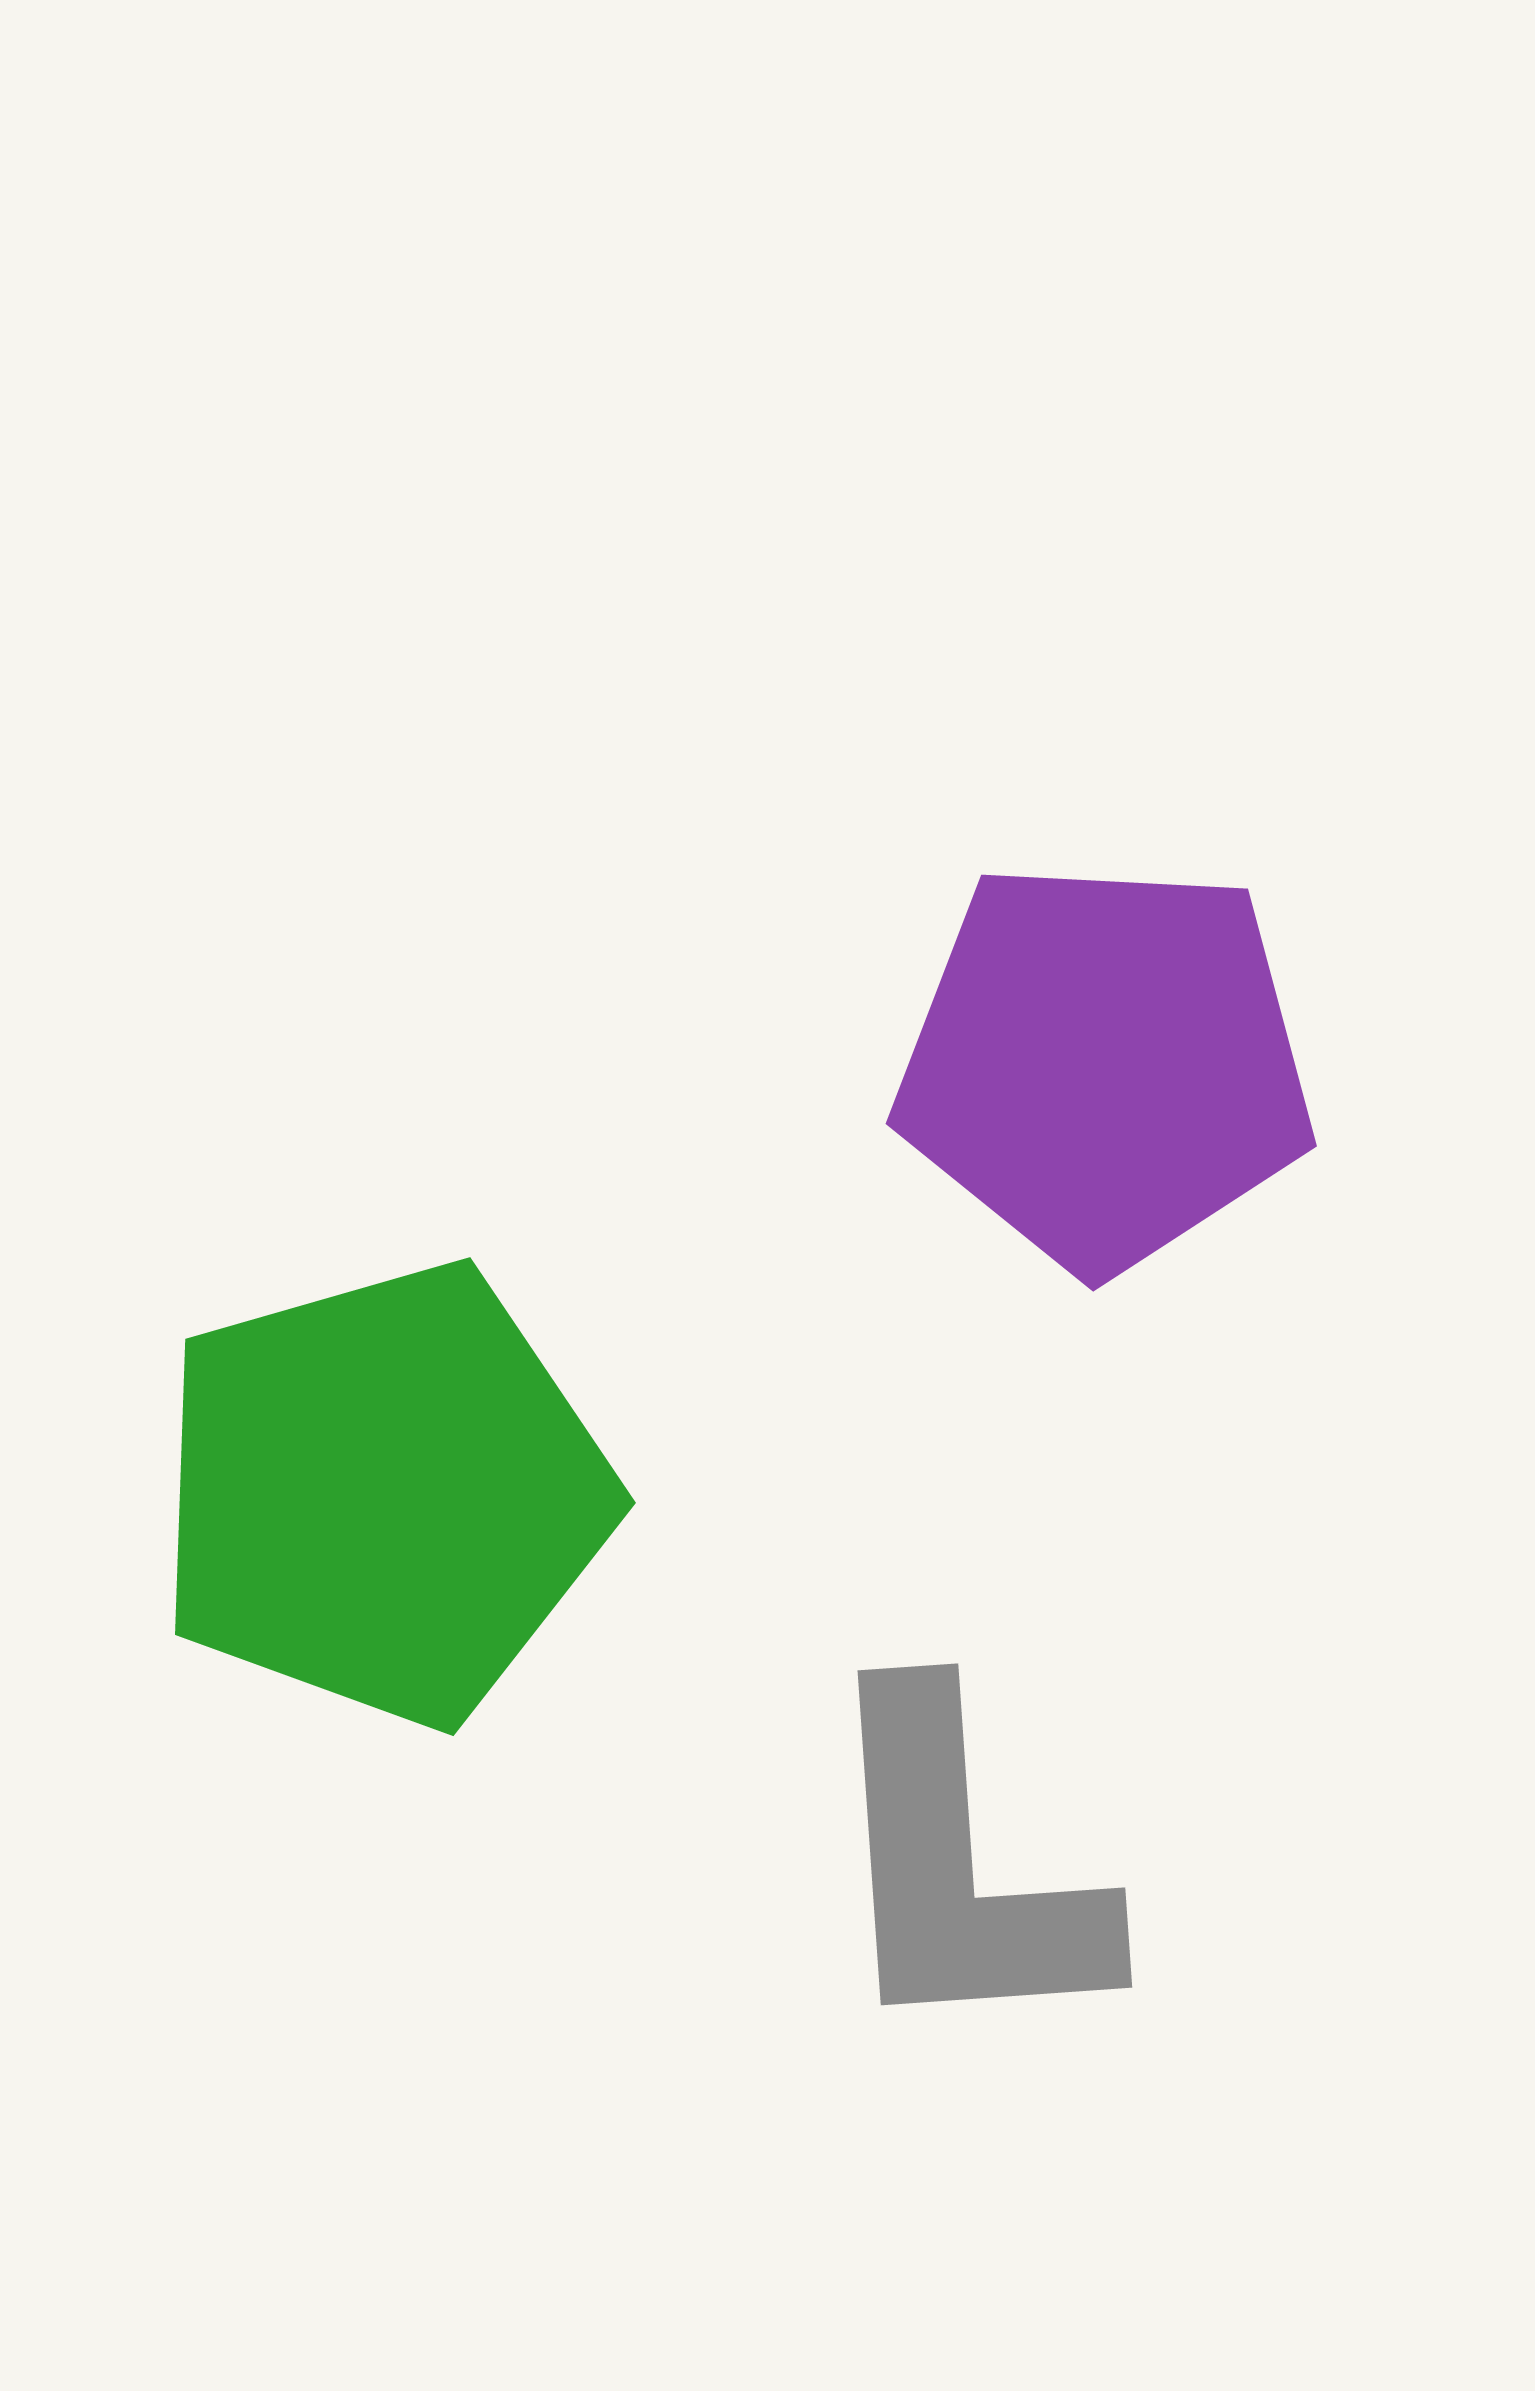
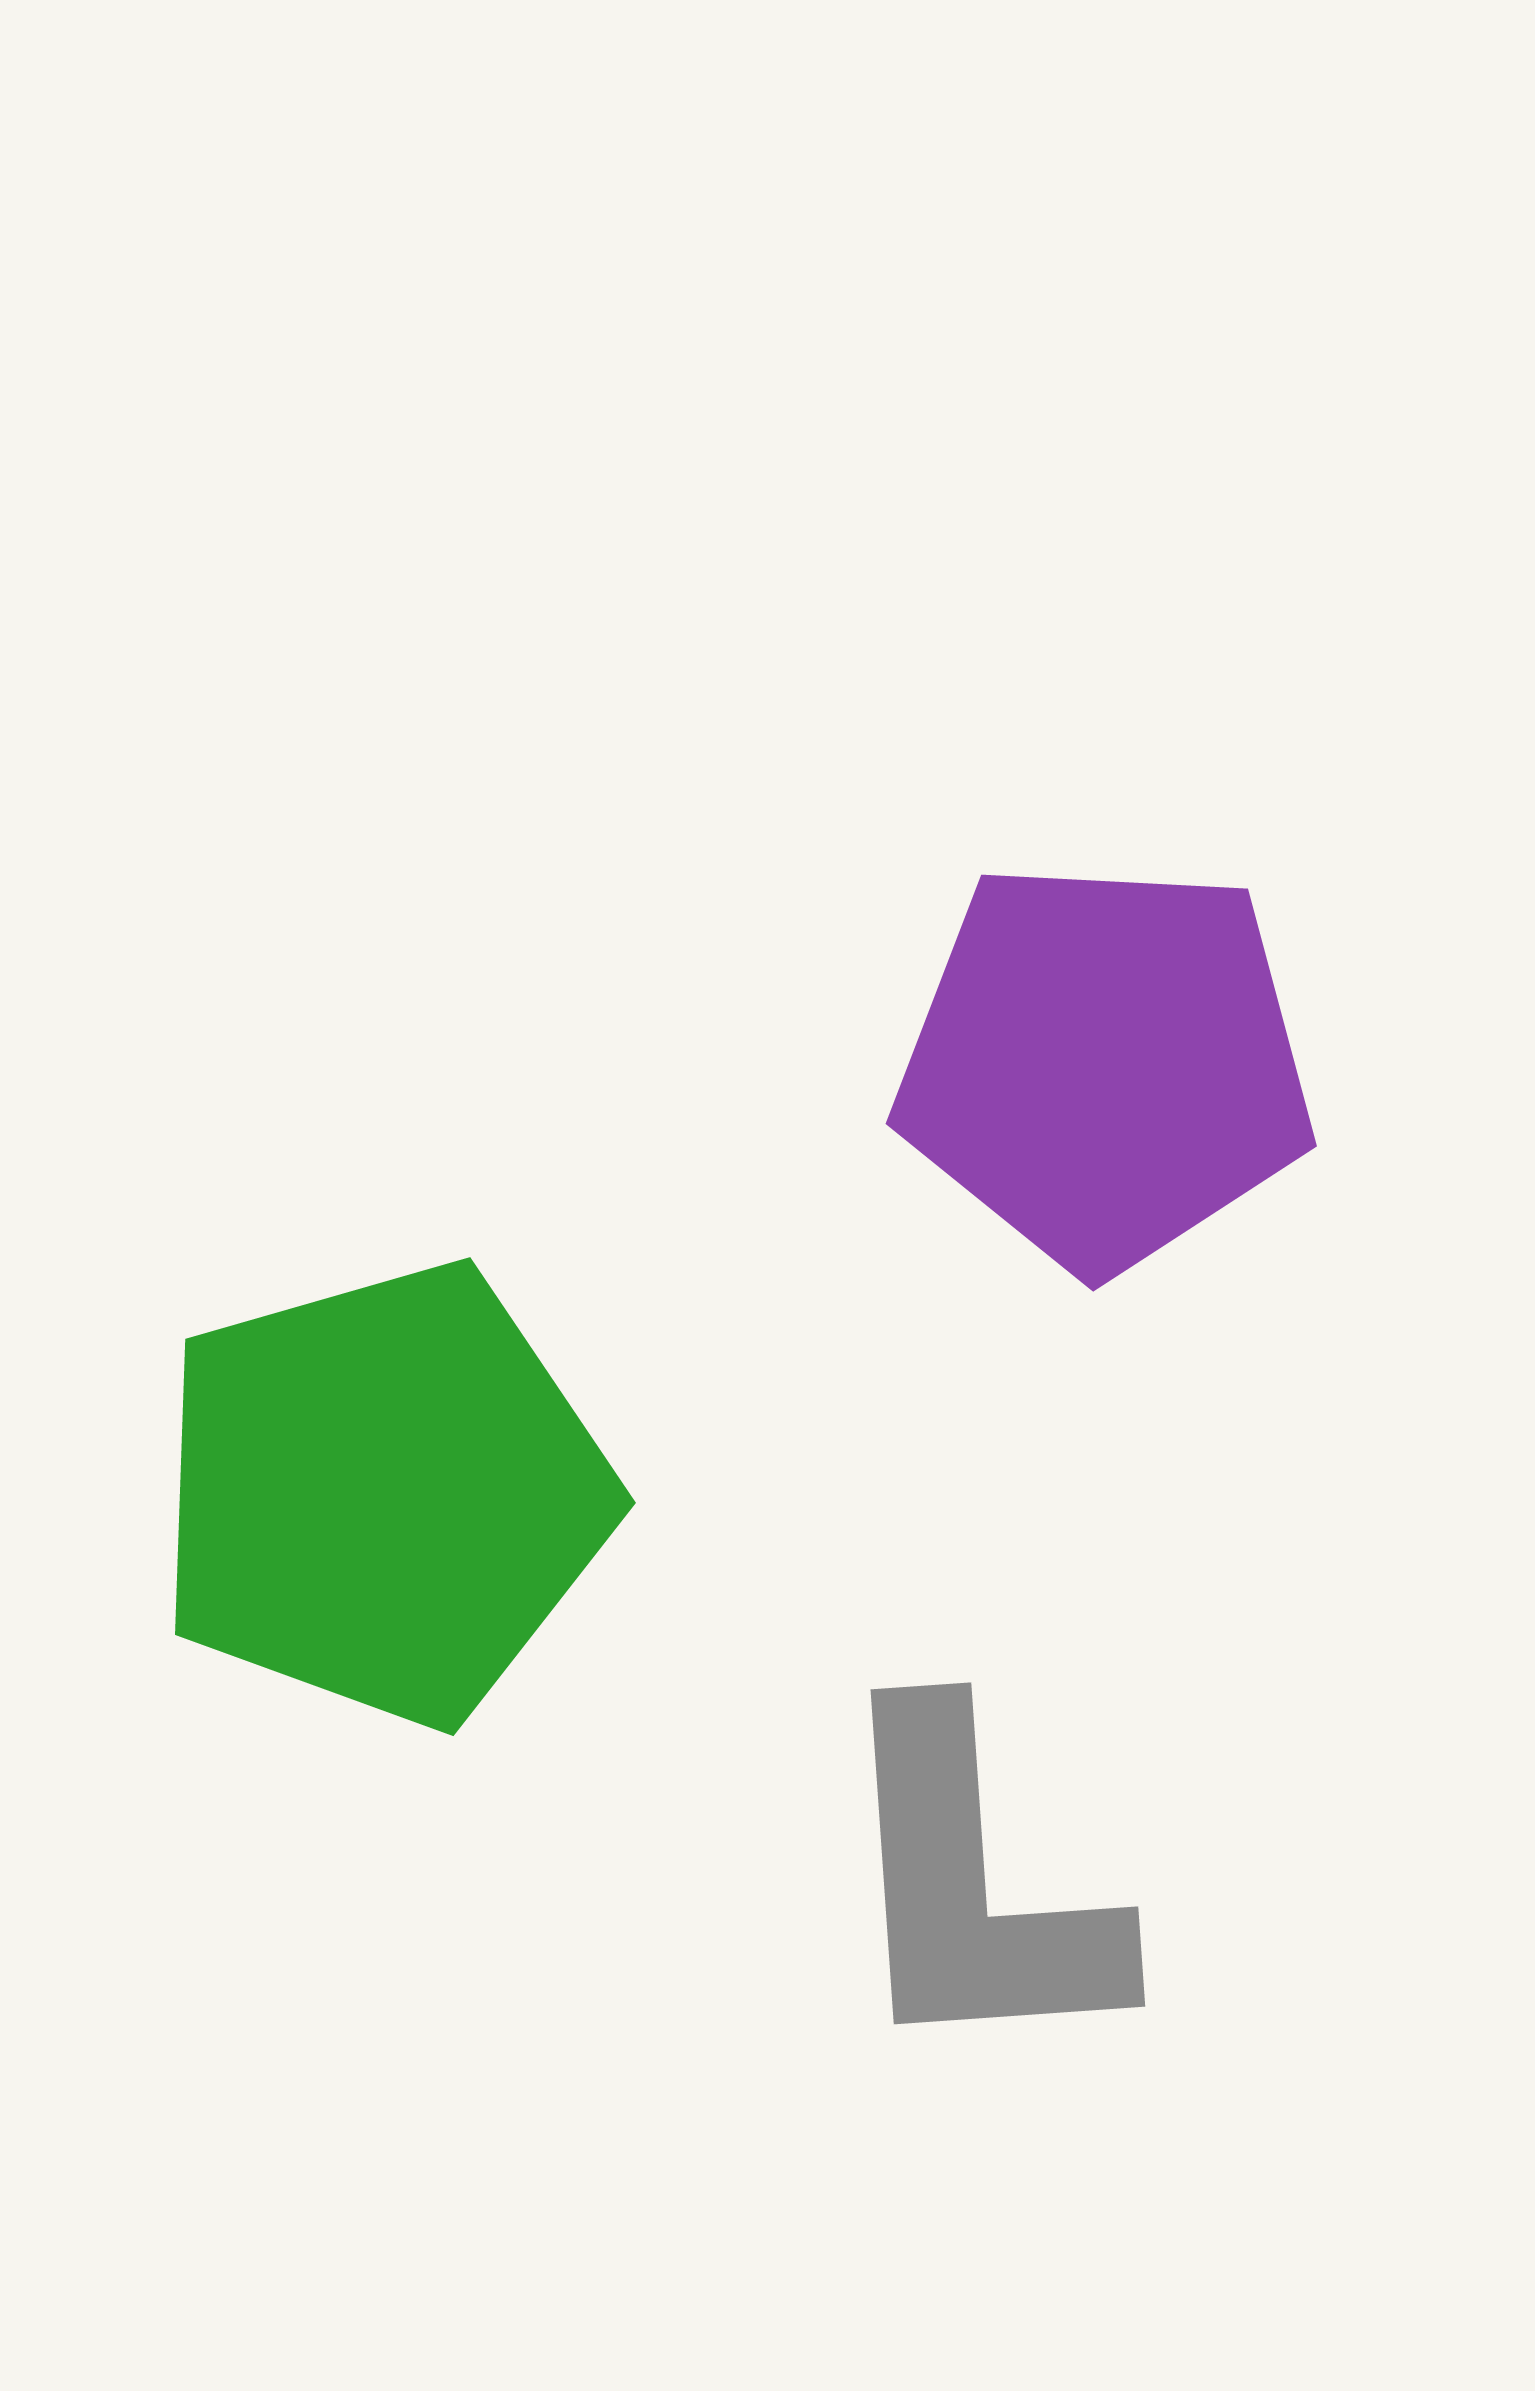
gray L-shape: moved 13 px right, 19 px down
